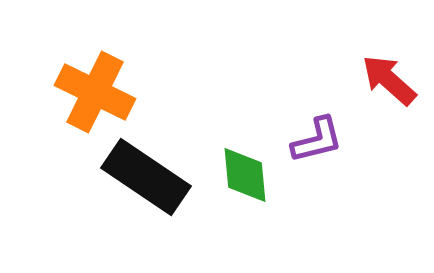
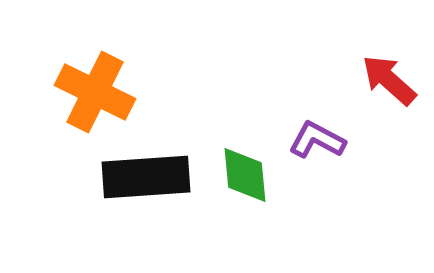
purple L-shape: rotated 138 degrees counterclockwise
black rectangle: rotated 38 degrees counterclockwise
